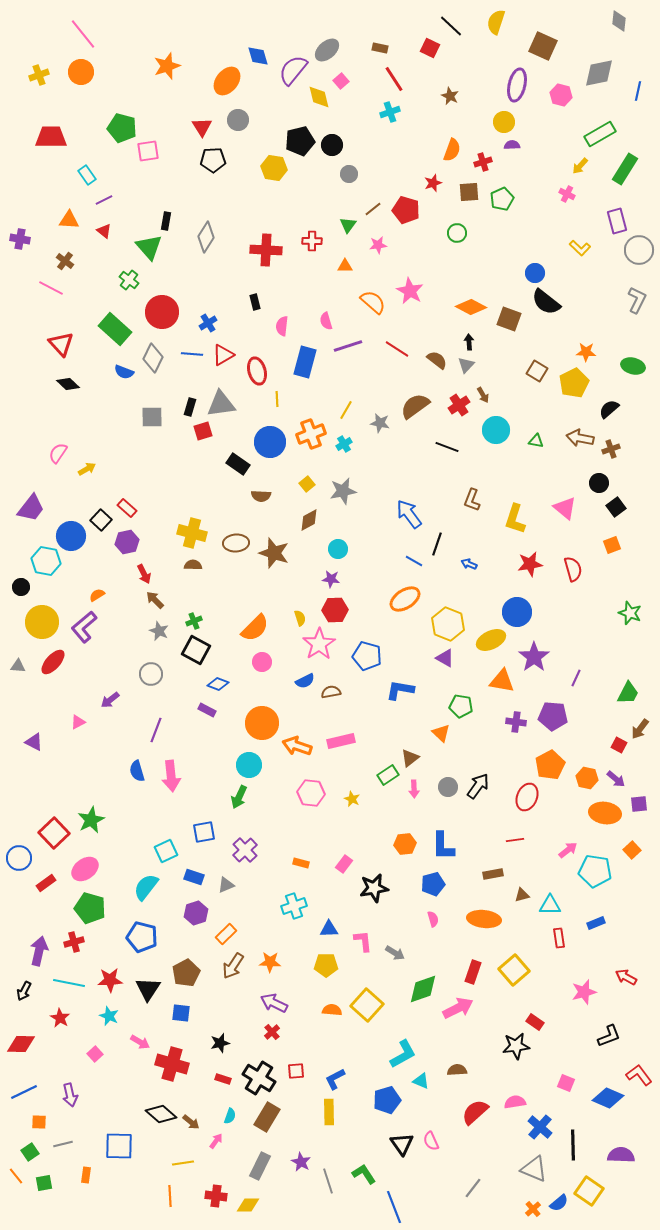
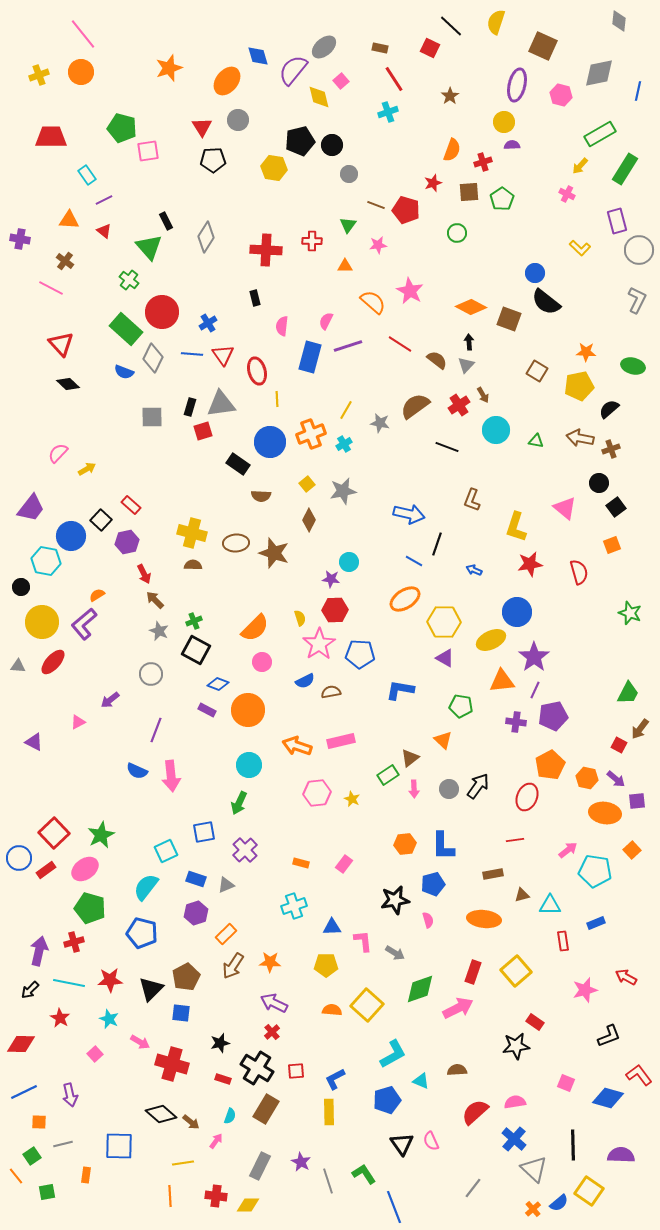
gray ellipse at (327, 50): moved 3 px left, 3 px up
orange star at (167, 66): moved 2 px right, 2 px down
brown star at (450, 96): rotated 12 degrees clockwise
cyan cross at (390, 112): moved 2 px left
green pentagon at (502, 199): rotated 10 degrees counterclockwise
brown line at (373, 209): moved 3 px right, 4 px up; rotated 60 degrees clockwise
black rectangle at (166, 221): rotated 36 degrees counterclockwise
black rectangle at (255, 302): moved 4 px up
pink semicircle at (326, 321): rotated 42 degrees clockwise
green rectangle at (115, 329): moved 11 px right
red line at (397, 349): moved 3 px right, 5 px up
red triangle at (223, 355): rotated 35 degrees counterclockwise
blue rectangle at (305, 362): moved 5 px right, 5 px up
yellow pentagon at (574, 383): moved 5 px right, 3 px down; rotated 16 degrees clockwise
pink semicircle at (58, 453): rotated 10 degrees clockwise
red rectangle at (127, 508): moved 4 px right, 3 px up
blue arrow at (409, 514): rotated 140 degrees clockwise
yellow L-shape at (515, 519): moved 1 px right, 8 px down
brown diamond at (309, 520): rotated 35 degrees counterclockwise
cyan circle at (338, 549): moved 11 px right, 13 px down
blue arrow at (469, 564): moved 5 px right, 6 px down
red semicircle at (573, 569): moved 6 px right, 3 px down
yellow hexagon at (448, 624): moved 4 px left, 2 px up; rotated 20 degrees counterclockwise
purple L-shape at (84, 627): moved 3 px up
blue pentagon at (367, 656): moved 7 px left, 2 px up; rotated 12 degrees counterclockwise
purple line at (576, 678): moved 41 px left, 12 px down
orange triangle at (502, 681): rotated 16 degrees counterclockwise
purple pentagon at (553, 716): rotated 16 degrees counterclockwise
orange circle at (262, 723): moved 14 px left, 13 px up
orange triangle at (441, 733): moved 2 px right, 7 px down
blue semicircle at (137, 771): rotated 50 degrees counterclockwise
gray circle at (448, 787): moved 1 px right, 2 px down
pink hexagon at (311, 793): moved 6 px right; rotated 12 degrees counterclockwise
green arrow at (239, 797): moved 6 px down
purple square at (639, 804): moved 2 px left, 3 px up
green star at (91, 820): moved 10 px right, 15 px down
blue rectangle at (194, 877): moved 2 px right, 2 px down
red rectangle at (46, 883): moved 13 px up
black star at (374, 888): moved 21 px right, 12 px down
pink semicircle at (433, 919): moved 5 px left, 1 px down
blue triangle at (329, 929): moved 3 px right, 2 px up
blue pentagon at (142, 937): moved 4 px up
red rectangle at (559, 938): moved 4 px right, 3 px down
yellow square at (514, 970): moved 2 px right, 1 px down
brown pentagon at (186, 973): moved 4 px down
black triangle at (148, 989): moved 3 px right; rotated 12 degrees clockwise
green diamond at (423, 989): moved 3 px left
black arrow at (24, 991): moved 6 px right, 1 px up; rotated 18 degrees clockwise
pink star at (584, 992): moved 1 px right, 2 px up
cyan star at (109, 1016): moved 3 px down
cyan L-shape at (403, 1054): moved 10 px left
black cross at (259, 1078): moved 2 px left, 10 px up
blue diamond at (608, 1098): rotated 8 degrees counterclockwise
brown rectangle at (267, 1117): moved 1 px left, 8 px up
blue cross at (540, 1127): moved 26 px left, 12 px down
green square at (30, 1152): moved 2 px right, 4 px down
gray triangle at (534, 1169): rotated 20 degrees clockwise
green square at (44, 1183): moved 3 px right, 9 px down
